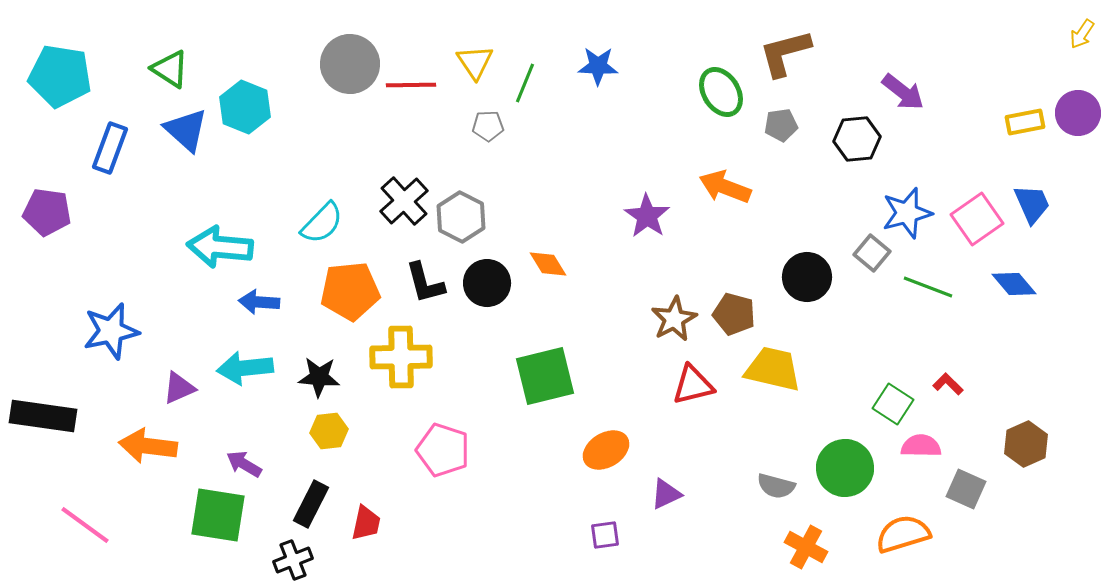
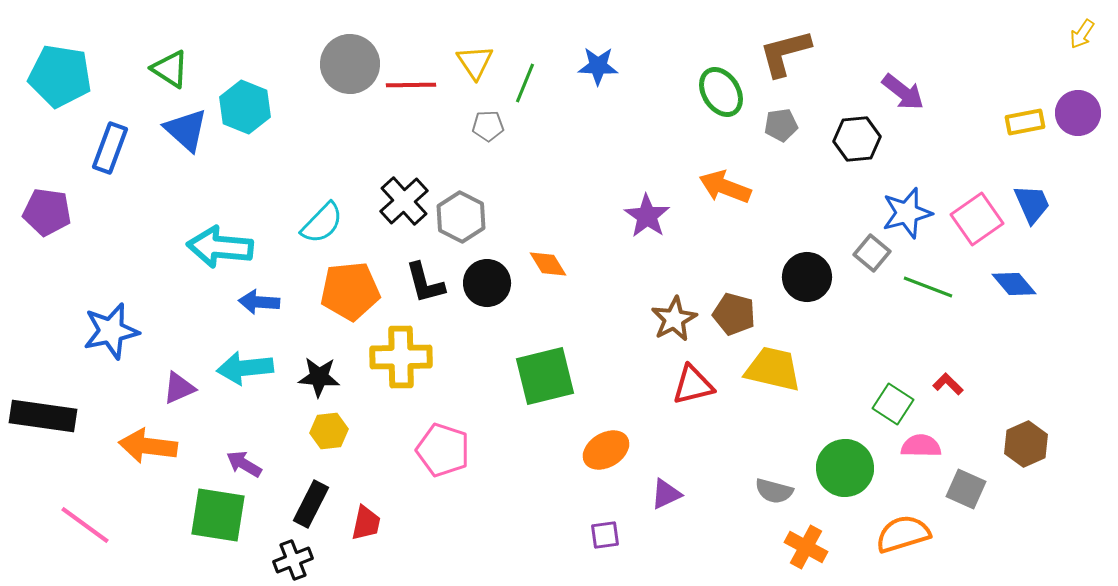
gray semicircle at (776, 486): moved 2 px left, 5 px down
